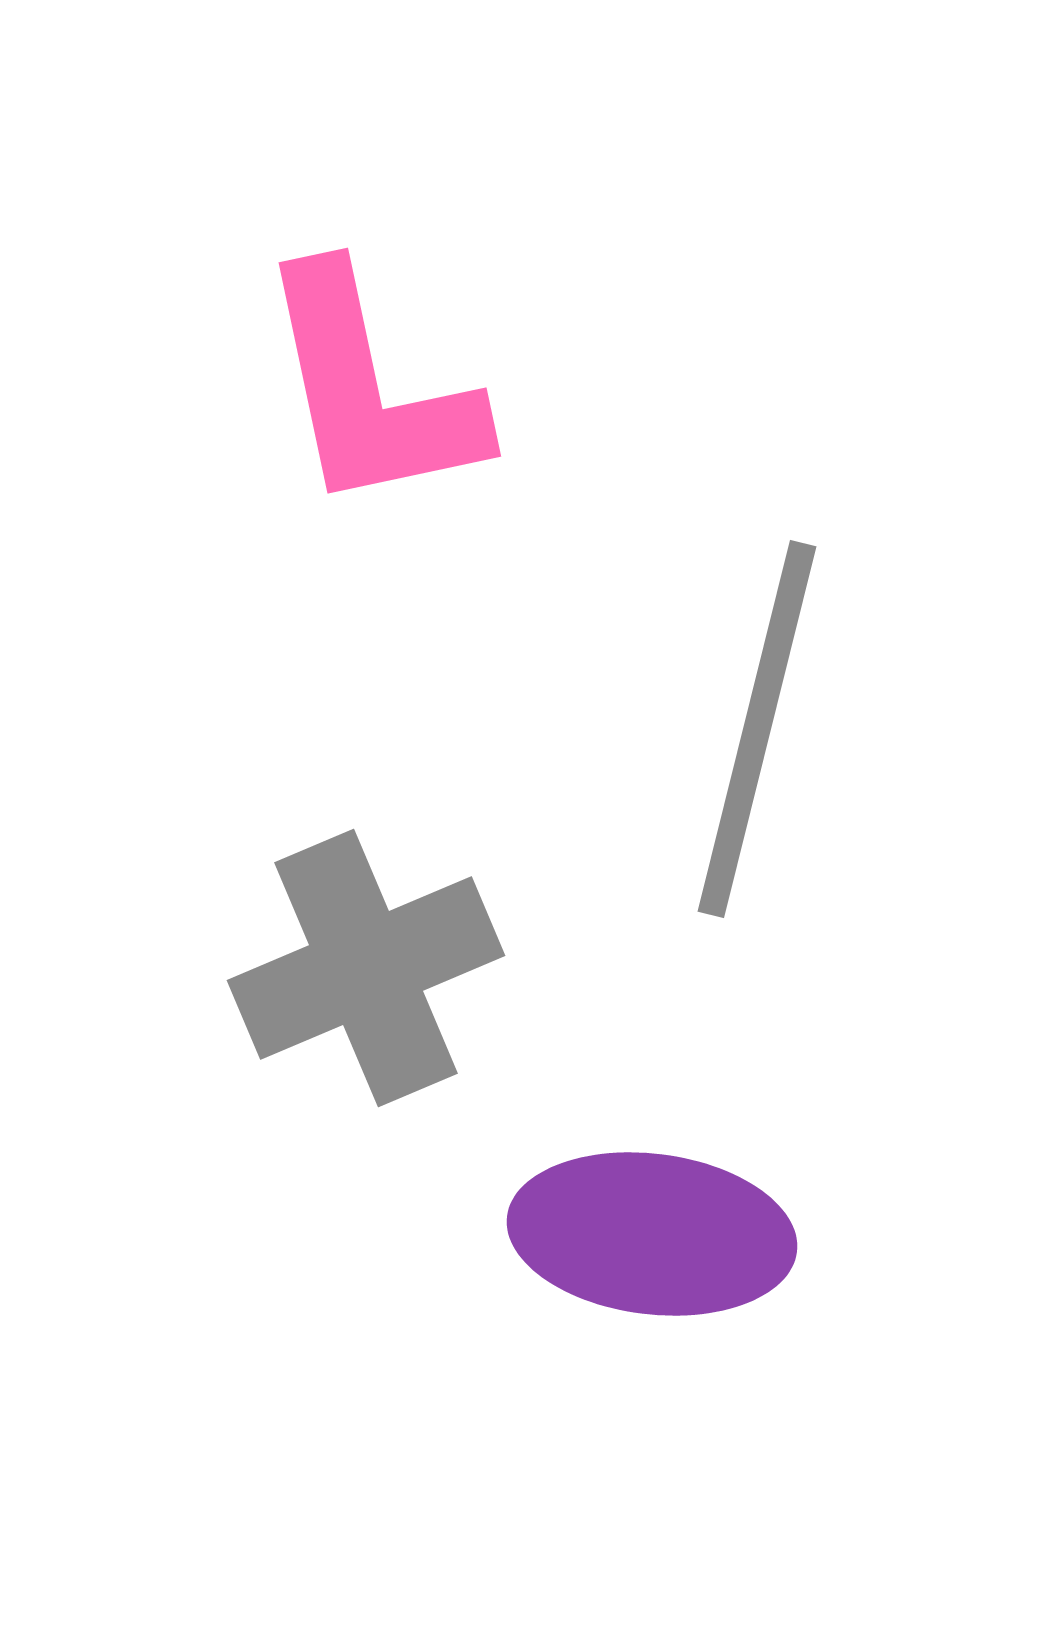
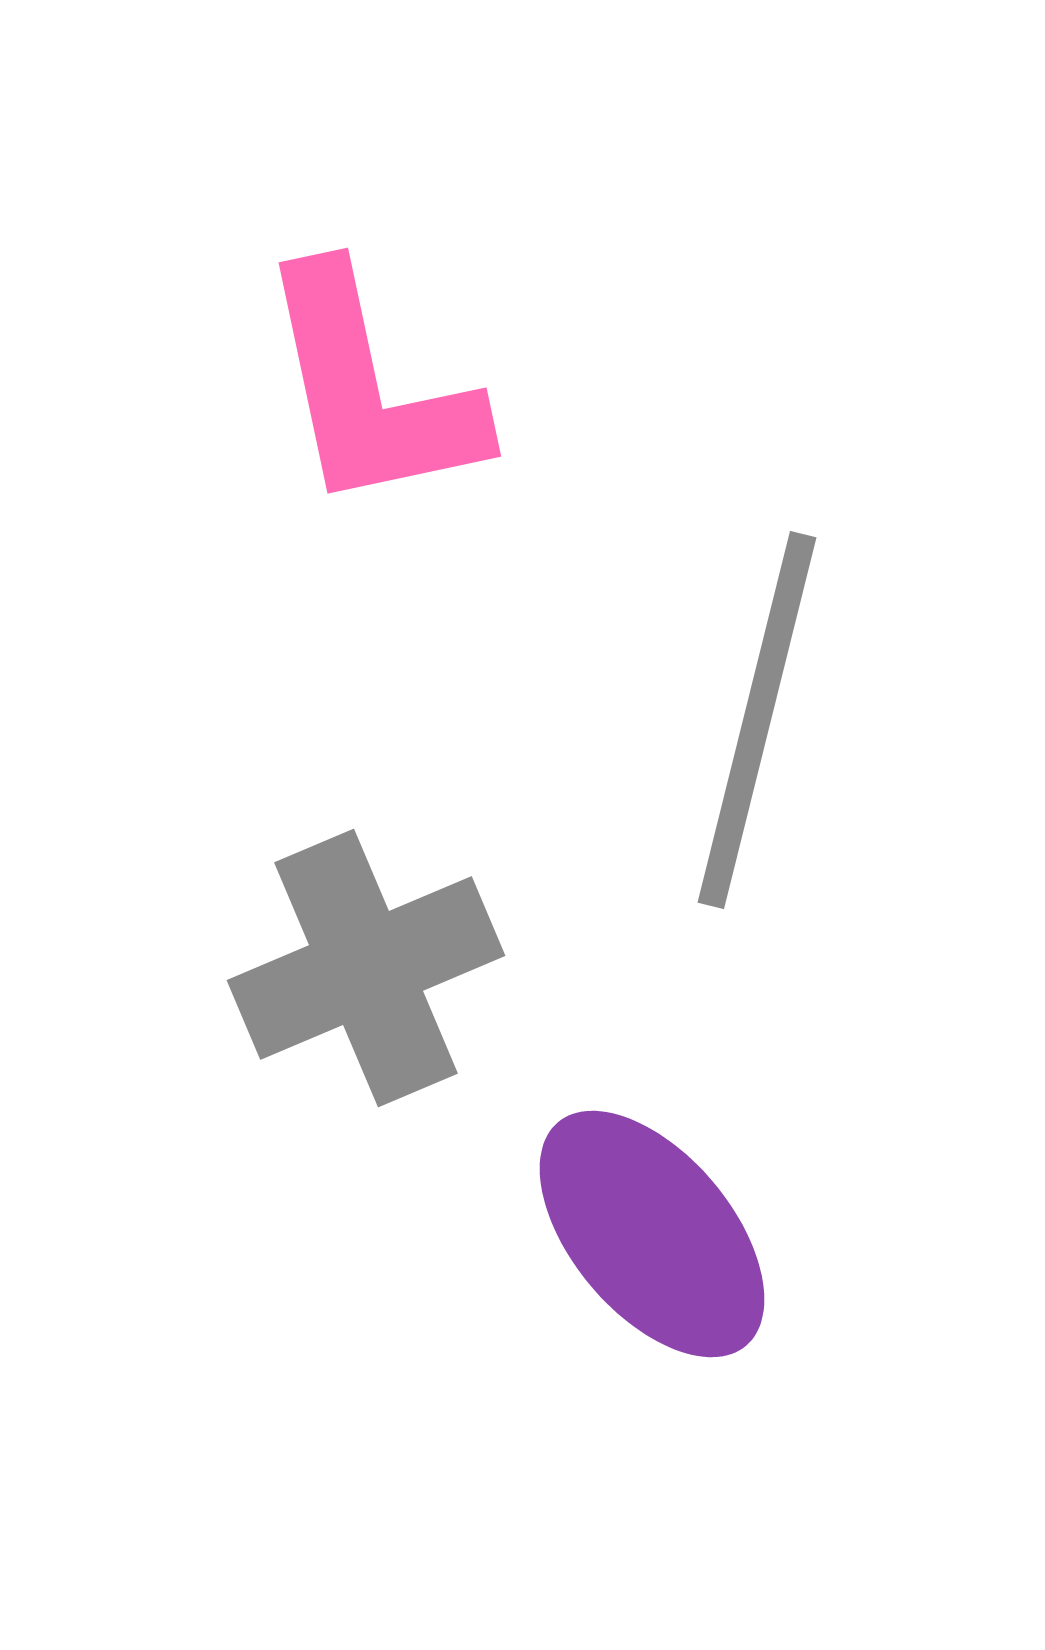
gray line: moved 9 px up
purple ellipse: rotated 43 degrees clockwise
